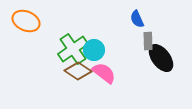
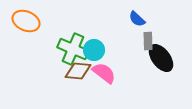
blue semicircle: rotated 24 degrees counterclockwise
green cross: rotated 32 degrees counterclockwise
brown diamond: rotated 28 degrees counterclockwise
